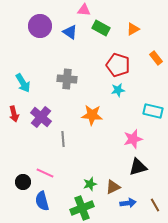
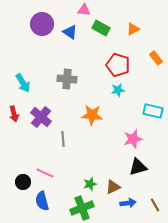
purple circle: moved 2 px right, 2 px up
